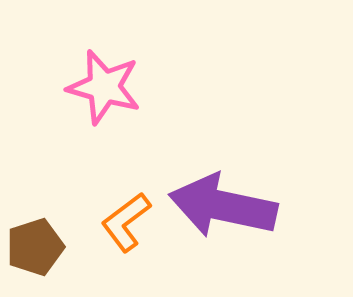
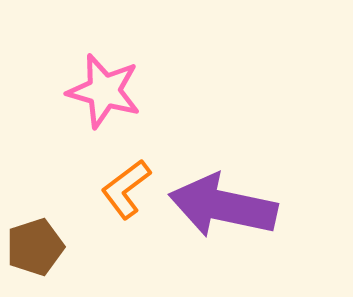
pink star: moved 4 px down
orange L-shape: moved 33 px up
